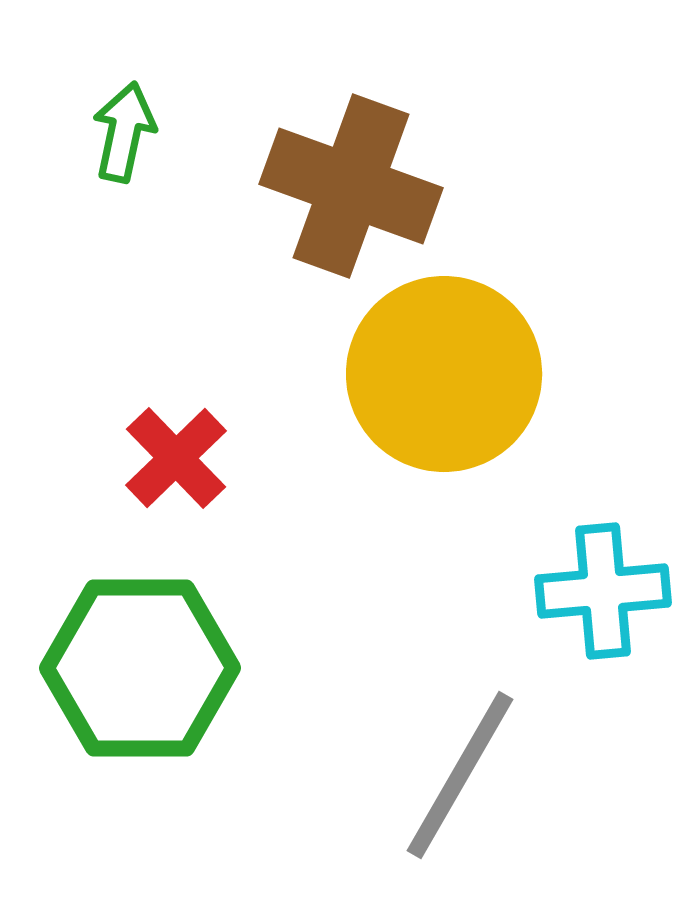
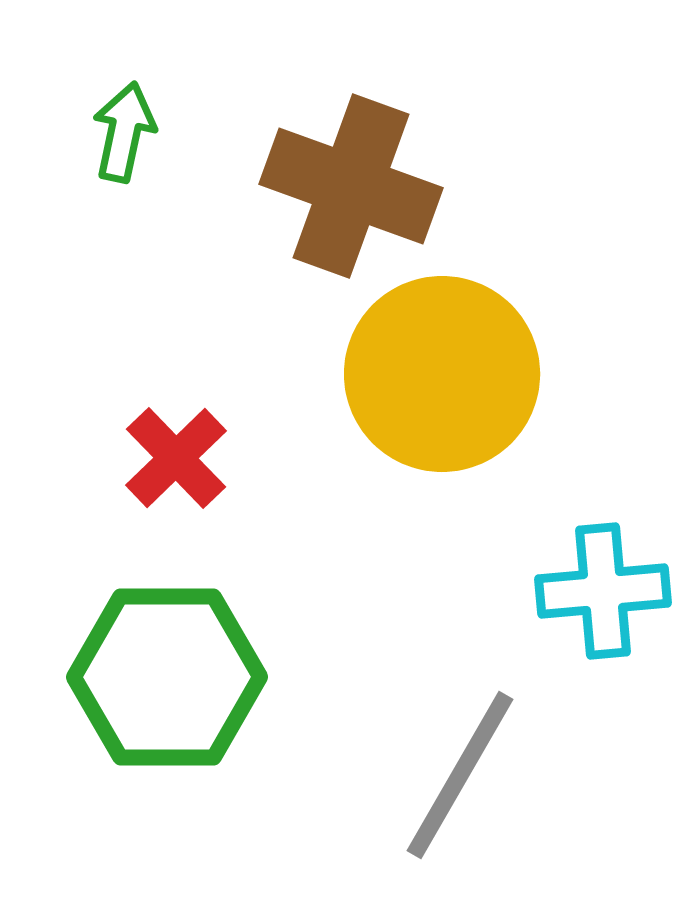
yellow circle: moved 2 px left
green hexagon: moved 27 px right, 9 px down
